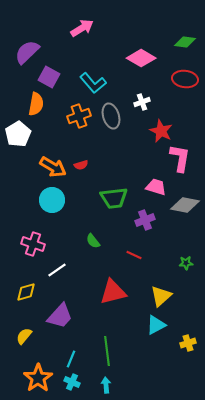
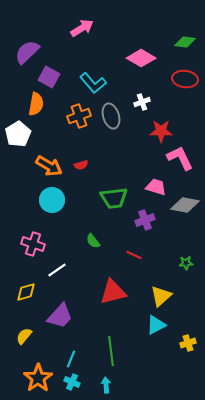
red star: rotated 25 degrees counterclockwise
pink L-shape: rotated 36 degrees counterclockwise
orange arrow: moved 4 px left, 1 px up
green line: moved 4 px right
